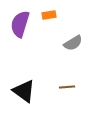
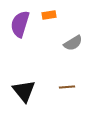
black triangle: rotated 15 degrees clockwise
